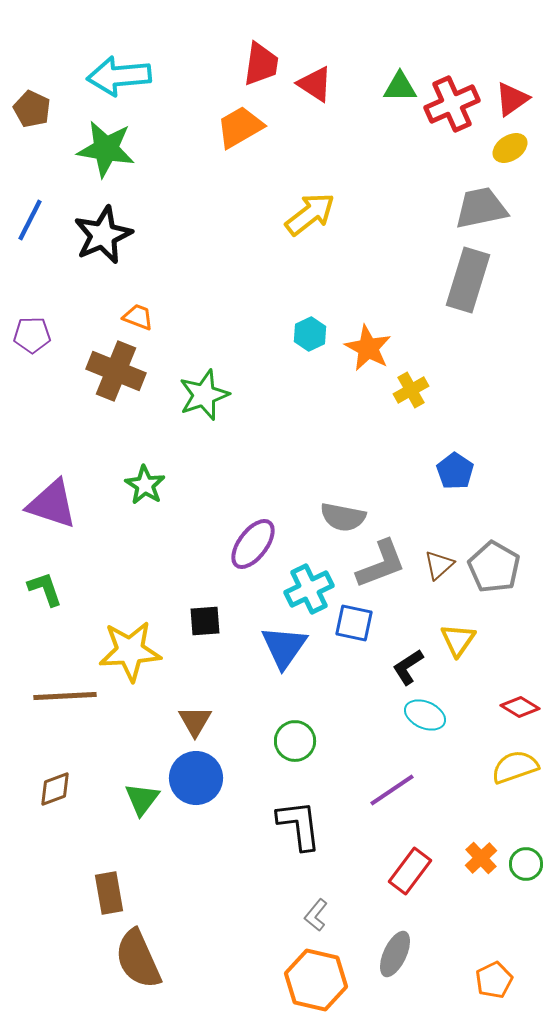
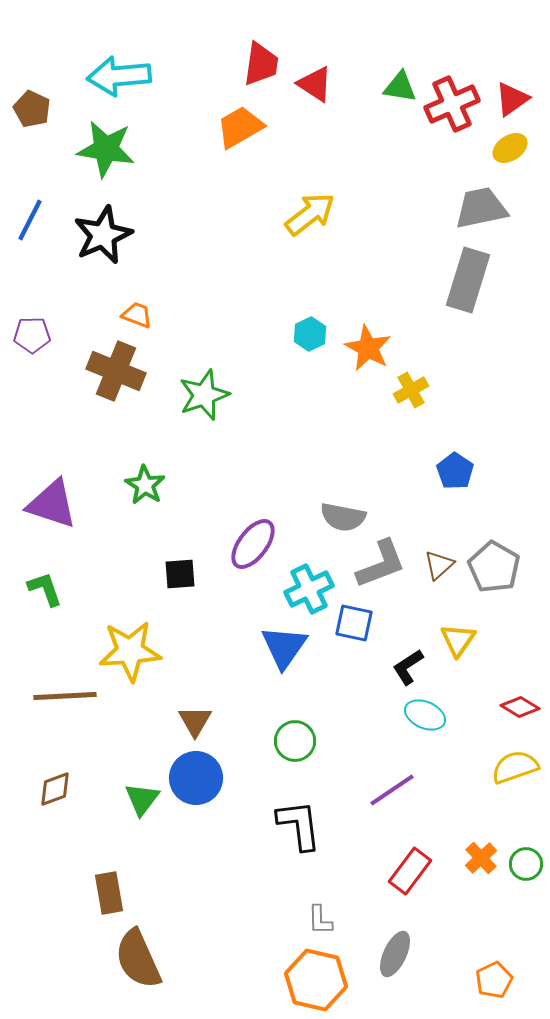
green triangle at (400, 87): rotated 9 degrees clockwise
orange trapezoid at (138, 317): moved 1 px left, 2 px up
black square at (205, 621): moved 25 px left, 47 px up
gray L-shape at (316, 915): moved 4 px right, 5 px down; rotated 40 degrees counterclockwise
